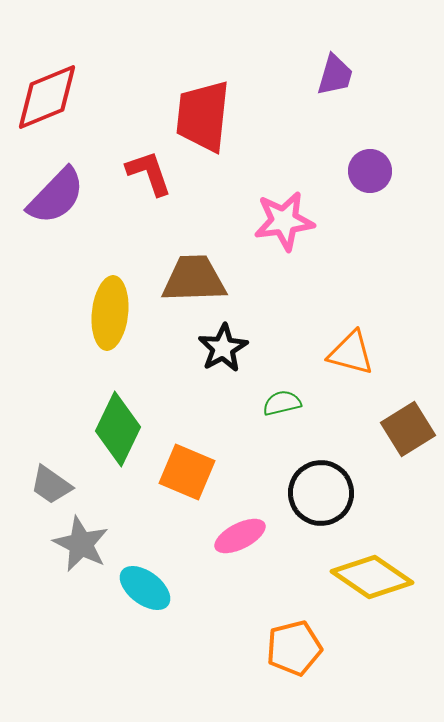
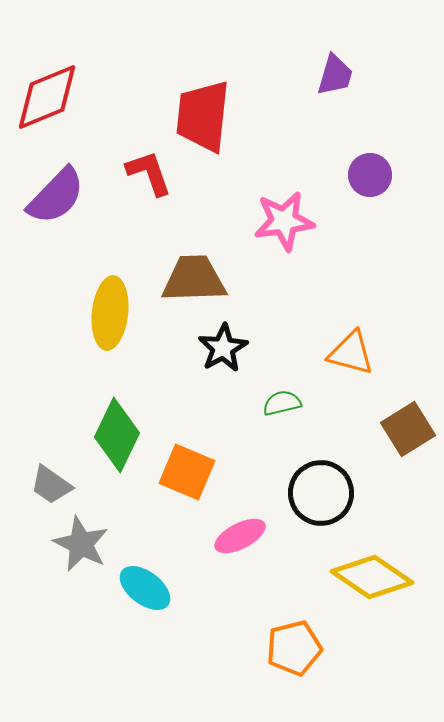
purple circle: moved 4 px down
green diamond: moved 1 px left, 6 px down
